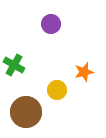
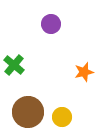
green cross: rotated 10 degrees clockwise
yellow circle: moved 5 px right, 27 px down
brown circle: moved 2 px right
